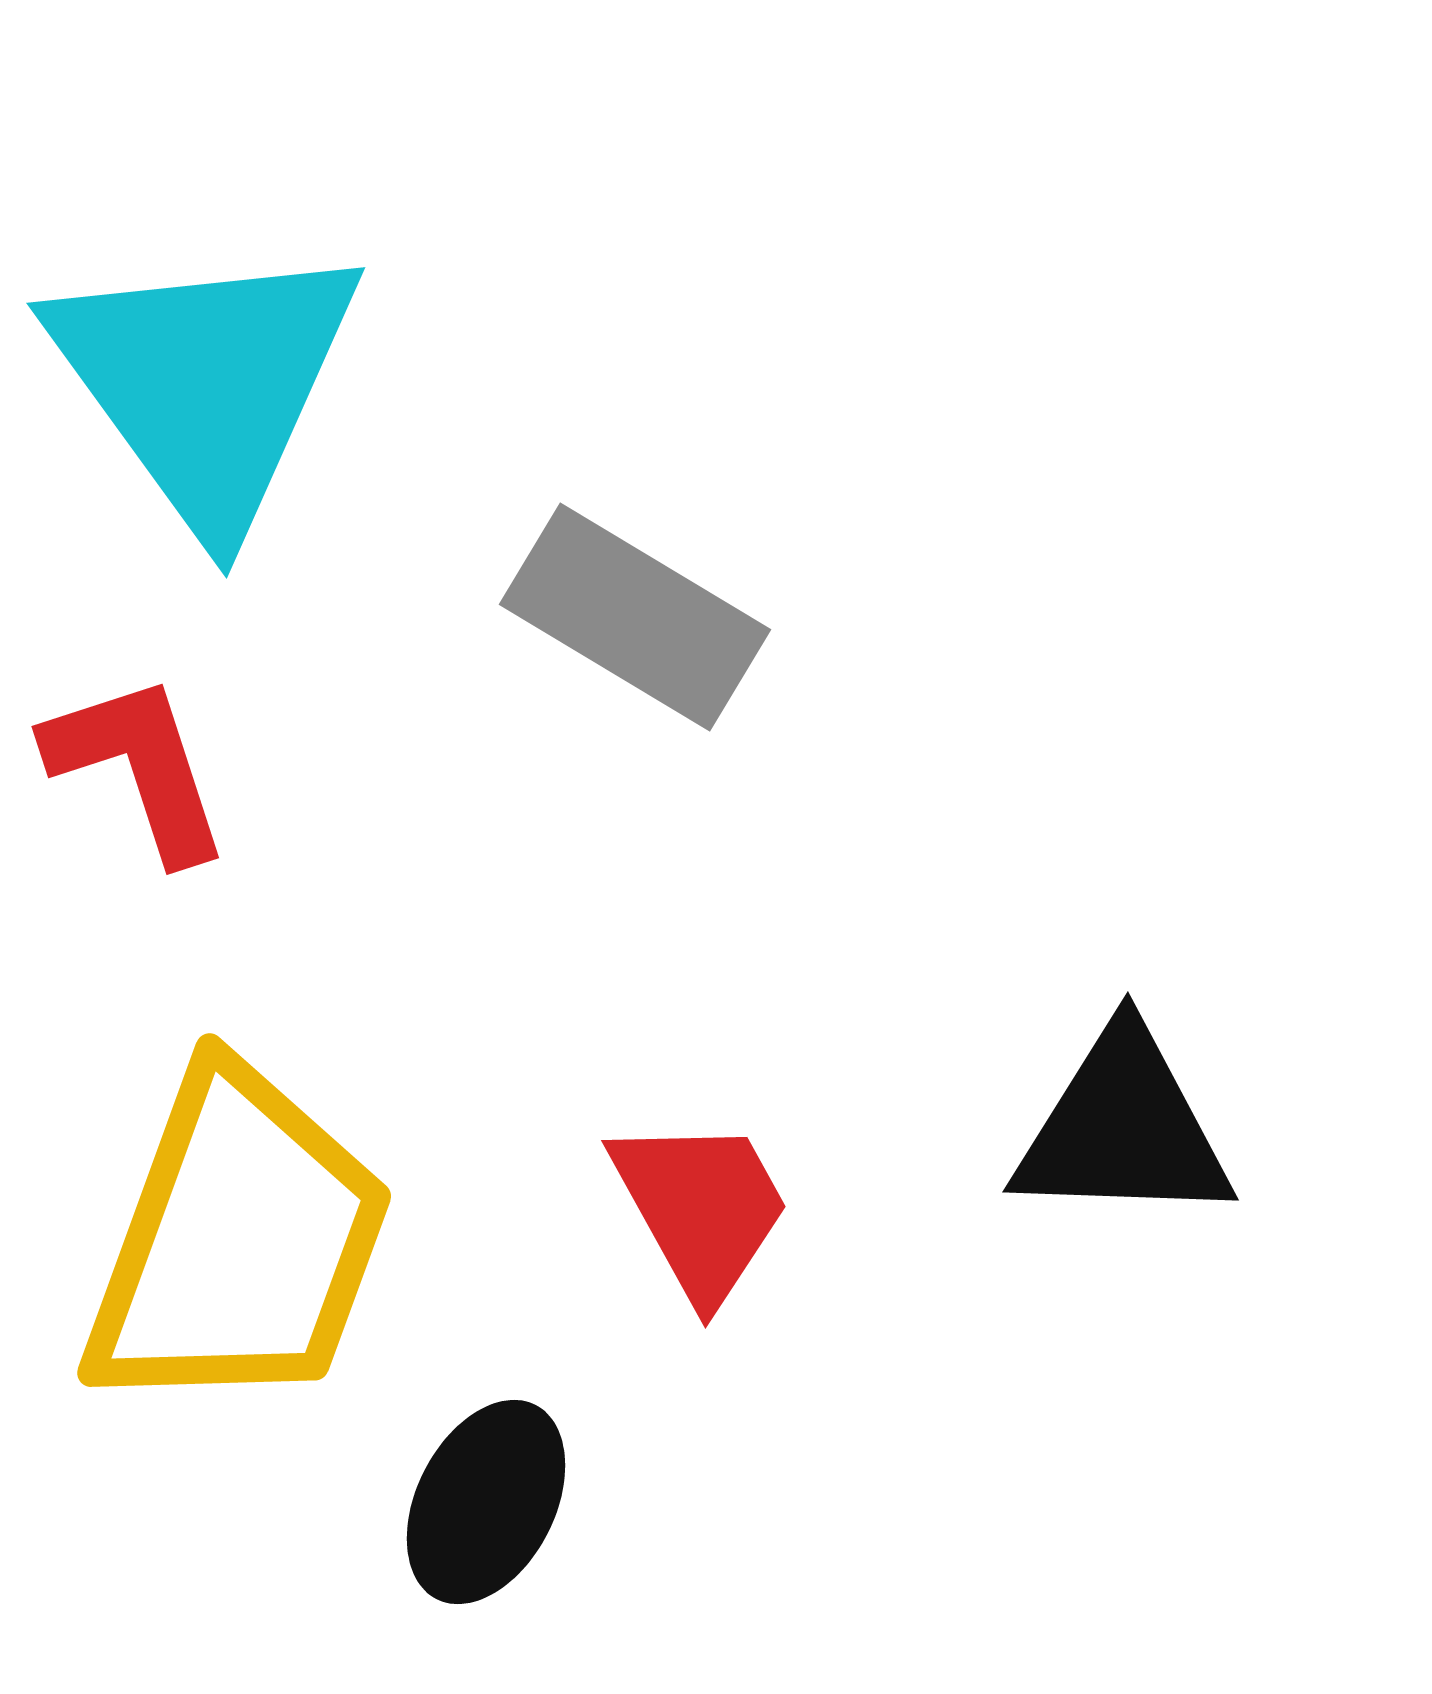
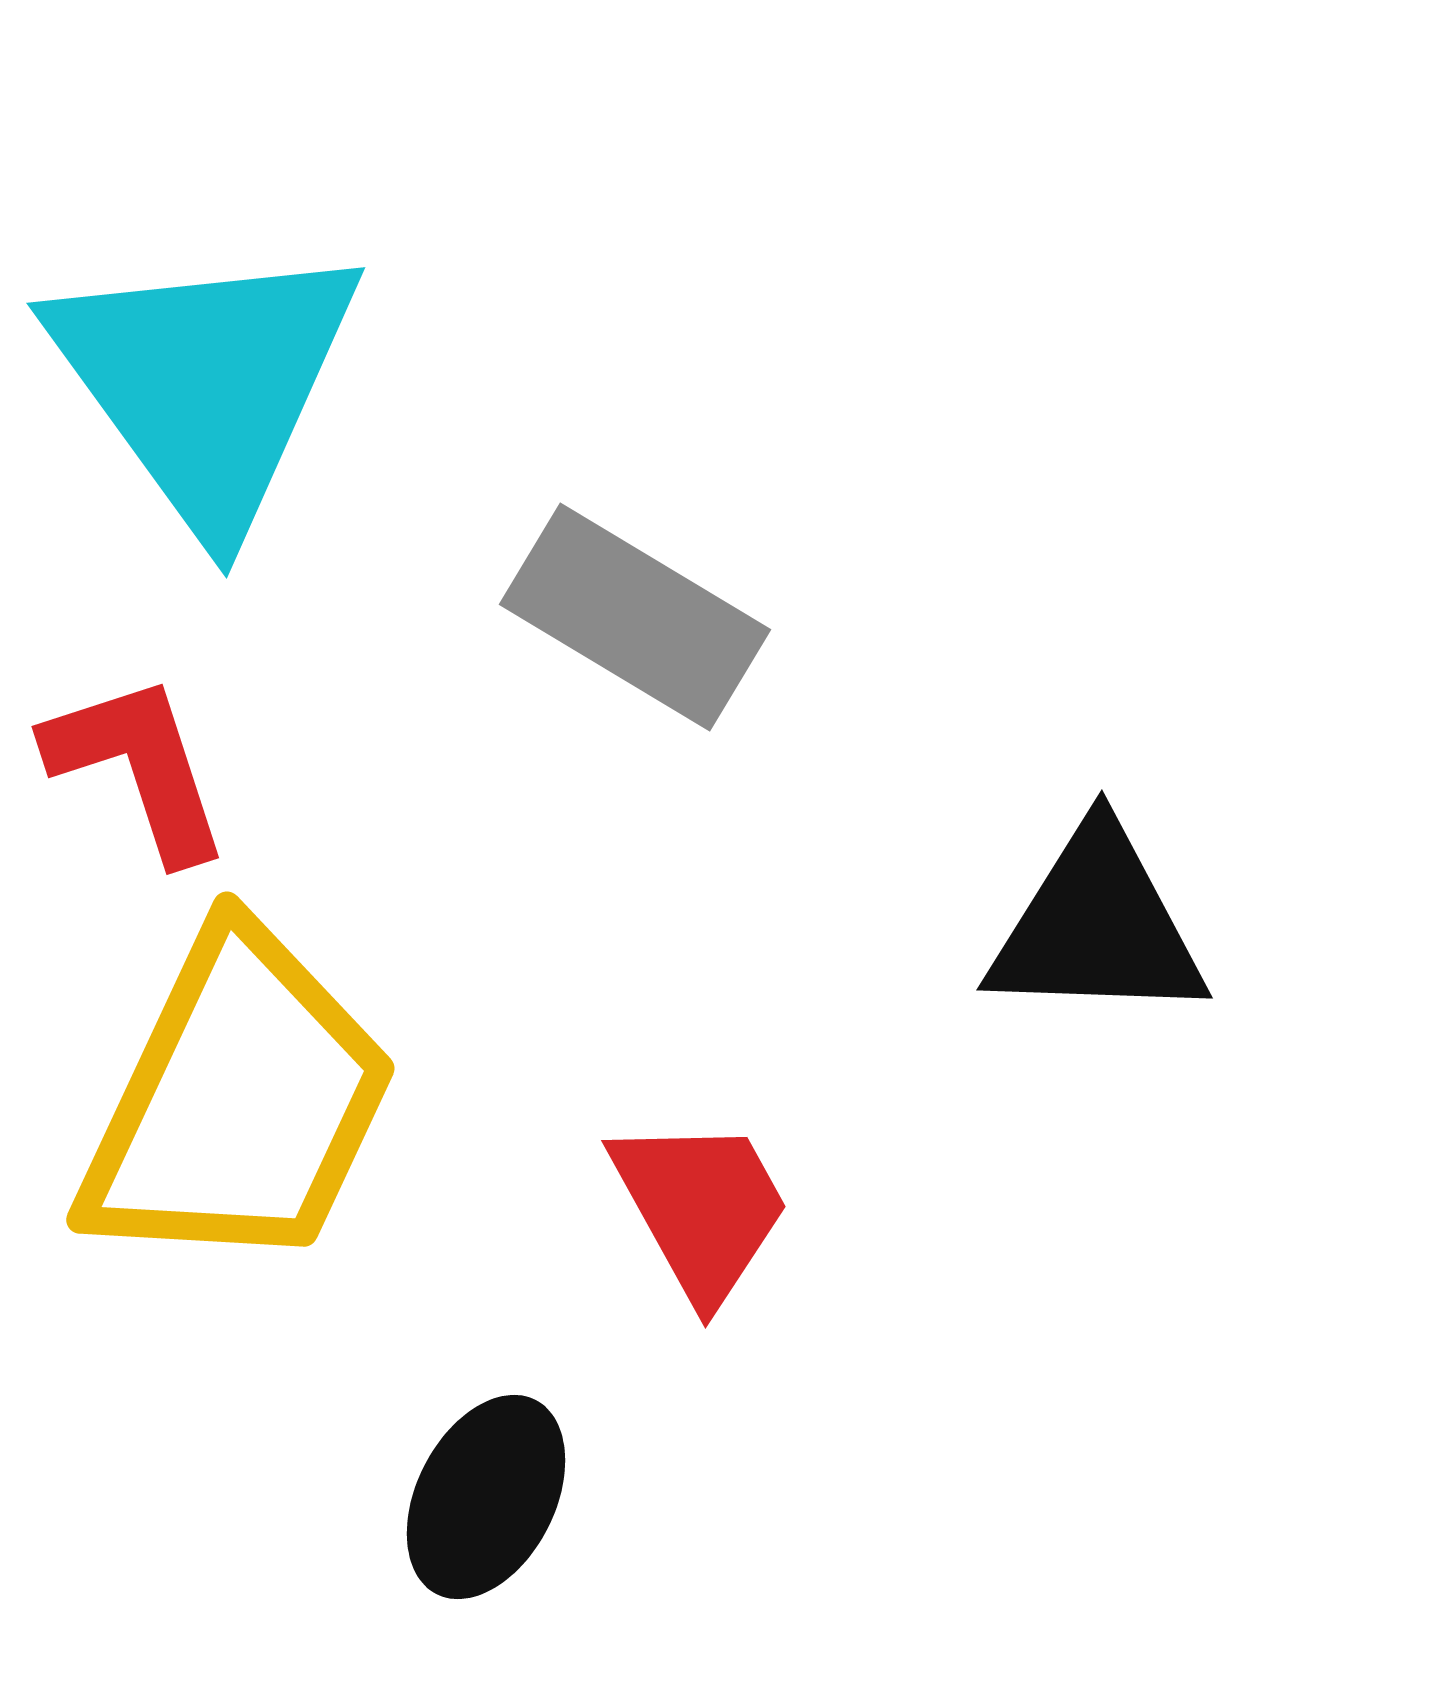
black triangle: moved 26 px left, 202 px up
yellow trapezoid: moved 140 px up; rotated 5 degrees clockwise
black ellipse: moved 5 px up
